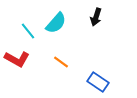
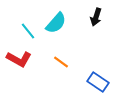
red L-shape: moved 2 px right
